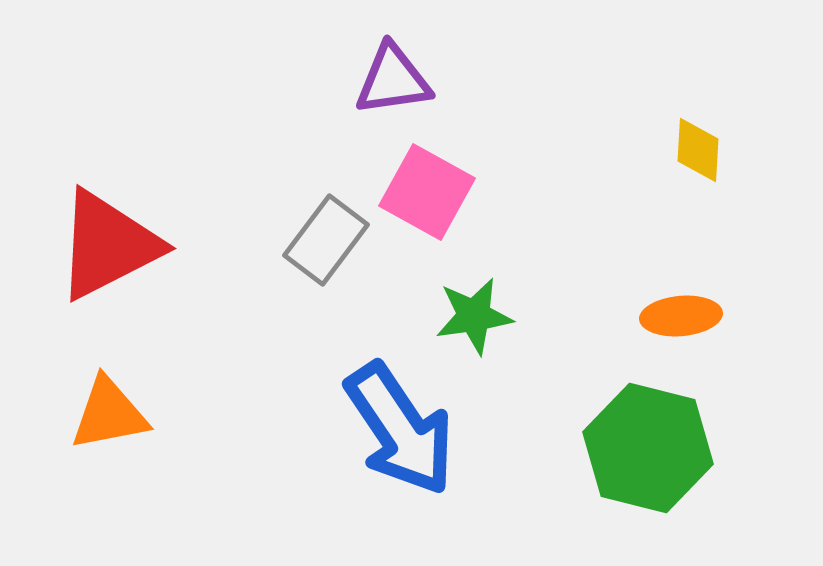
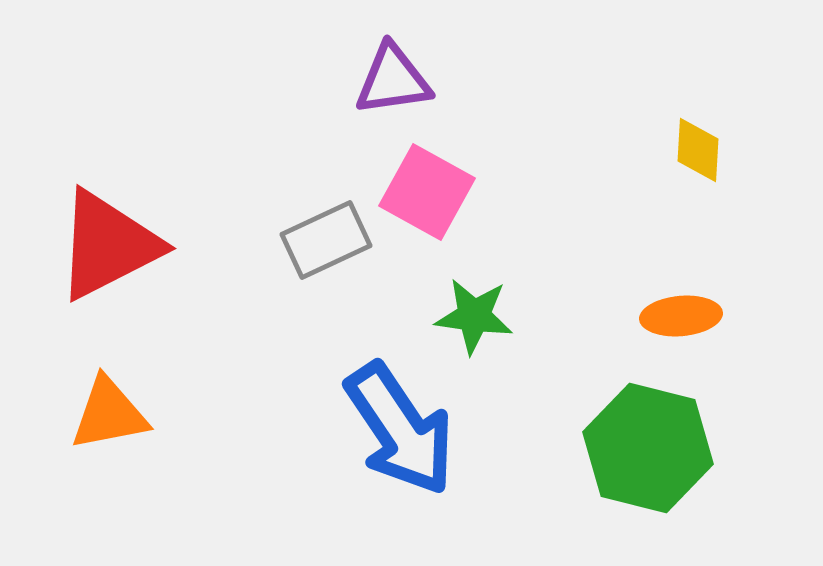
gray rectangle: rotated 28 degrees clockwise
green star: rotated 16 degrees clockwise
